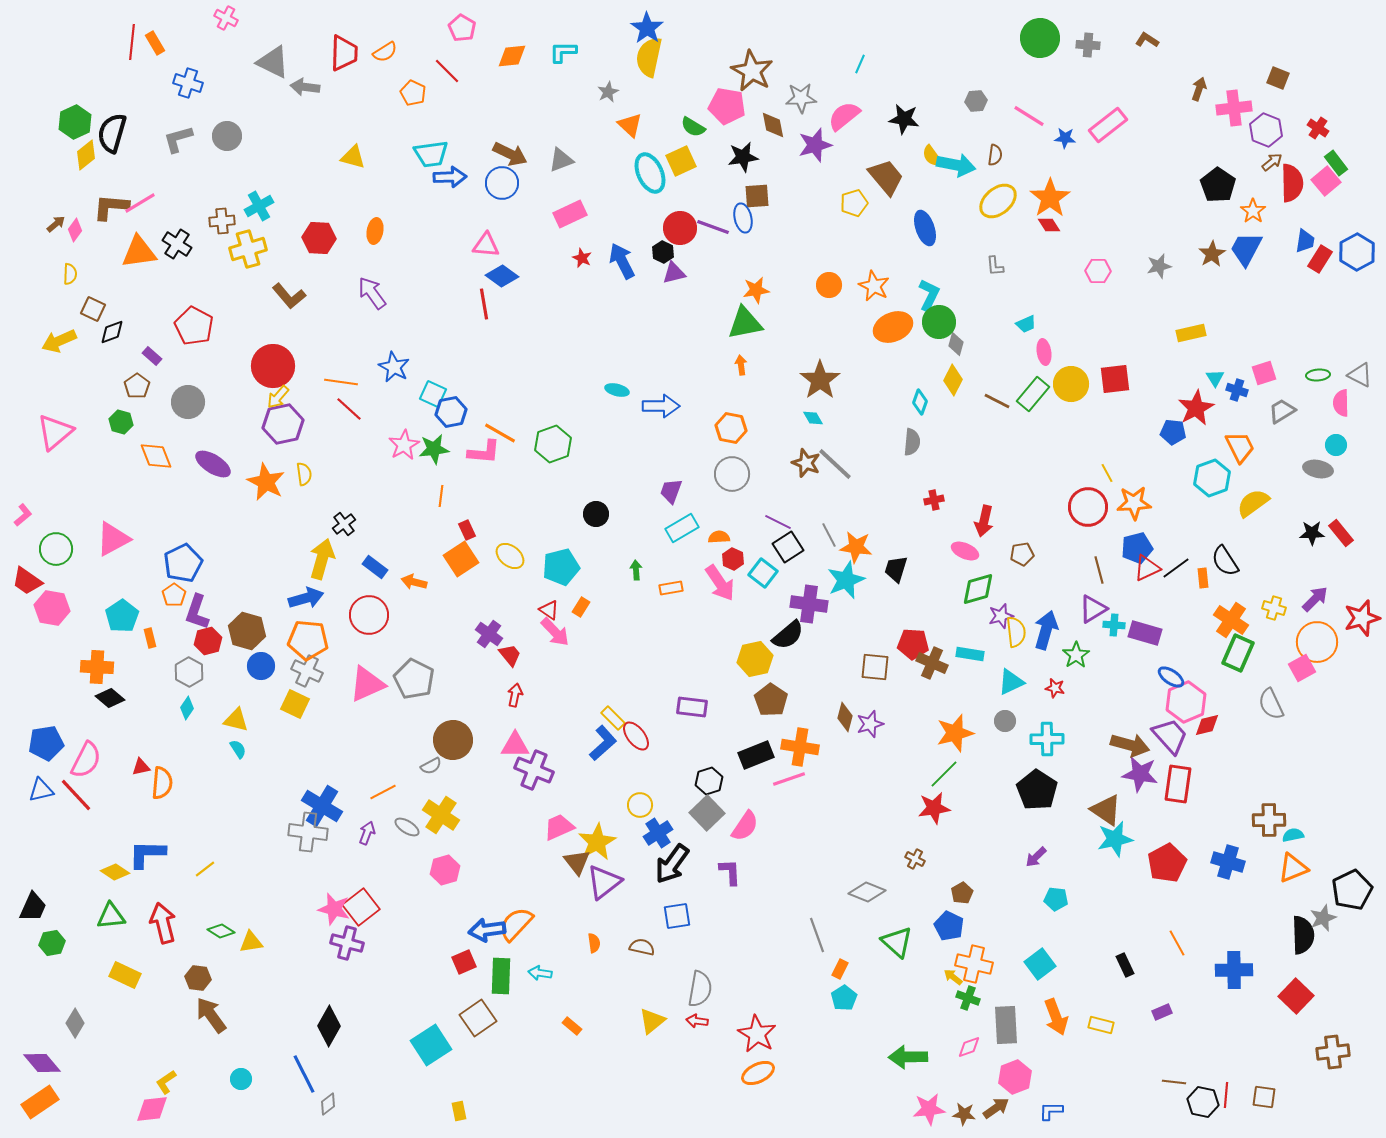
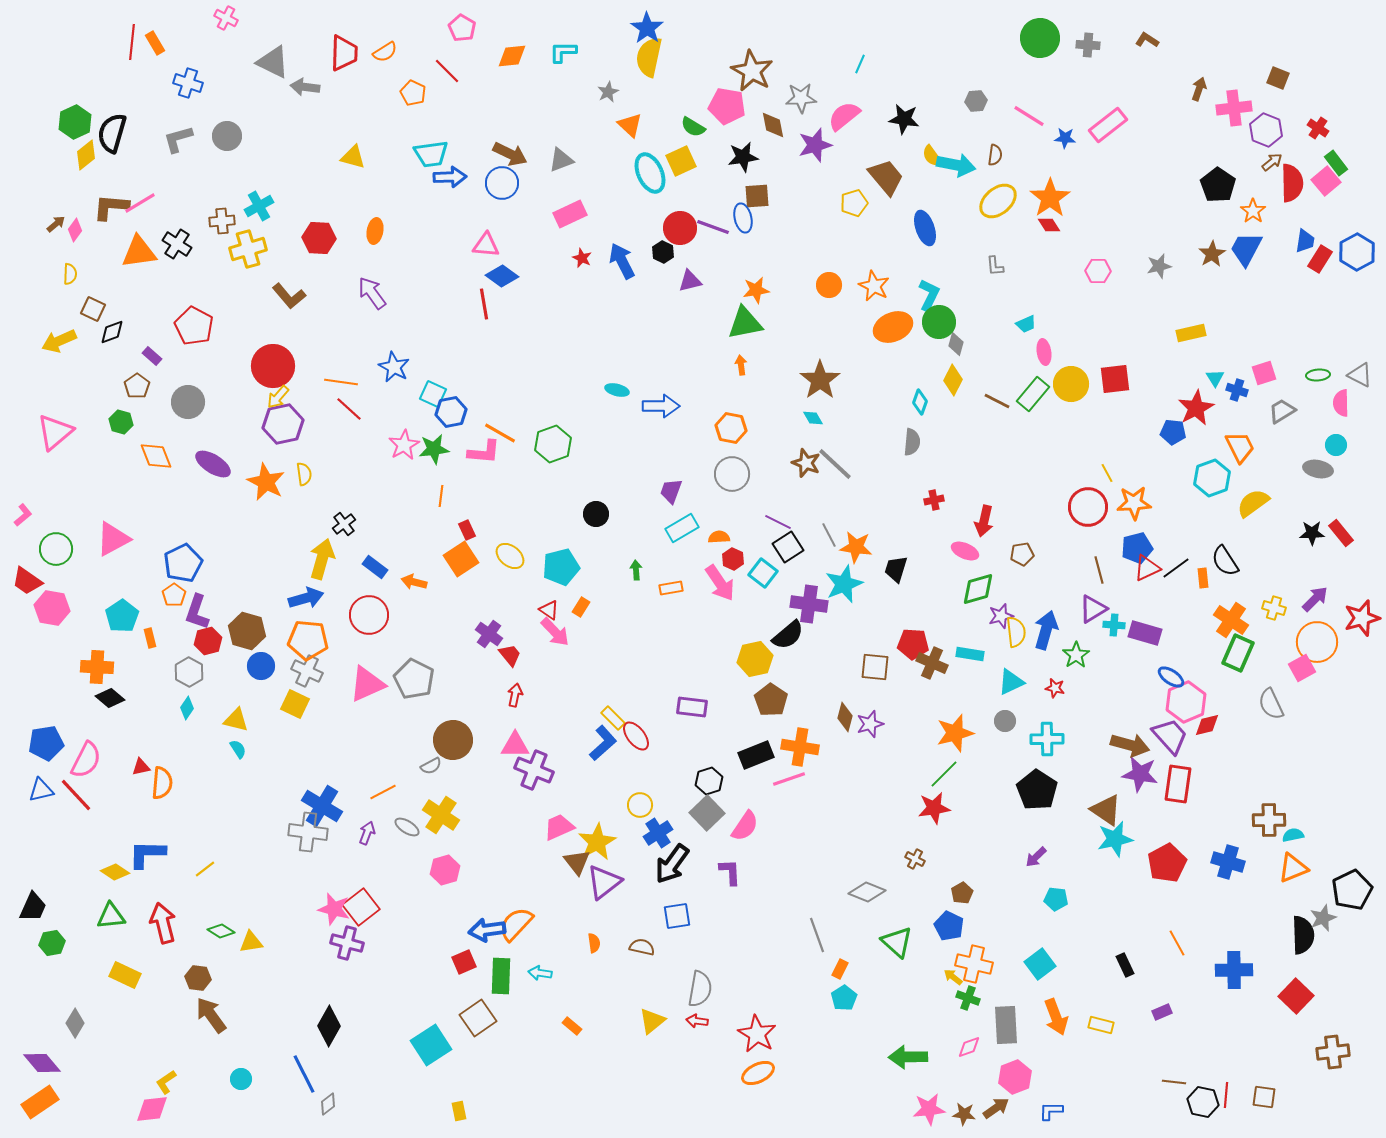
purple triangle at (674, 273): moved 16 px right, 8 px down
cyan star at (846, 580): moved 2 px left, 4 px down
